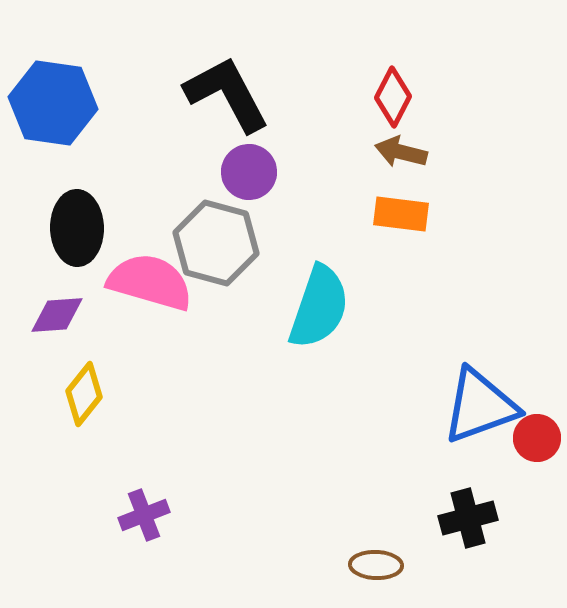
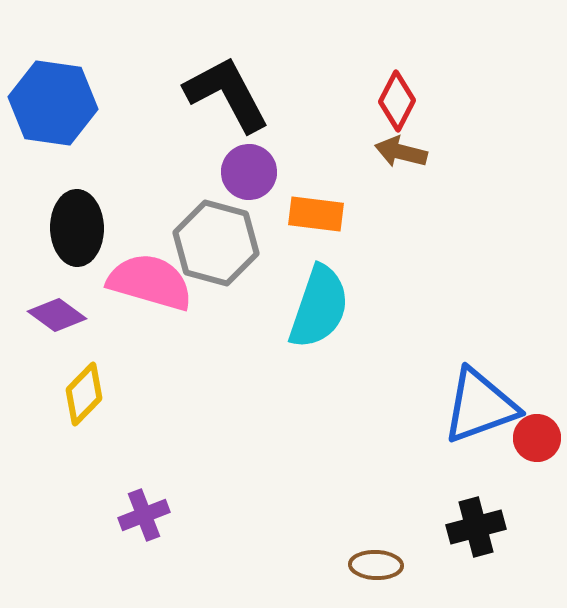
red diamond: moved 4 px right, 4 px down
orange rectangle: moved 85 px left
purple diamond: rotated 40 degrees clockwise
yellow diamond: rotated 6 degrees clockwise
black cross: moved 8 px right, 9 px down
